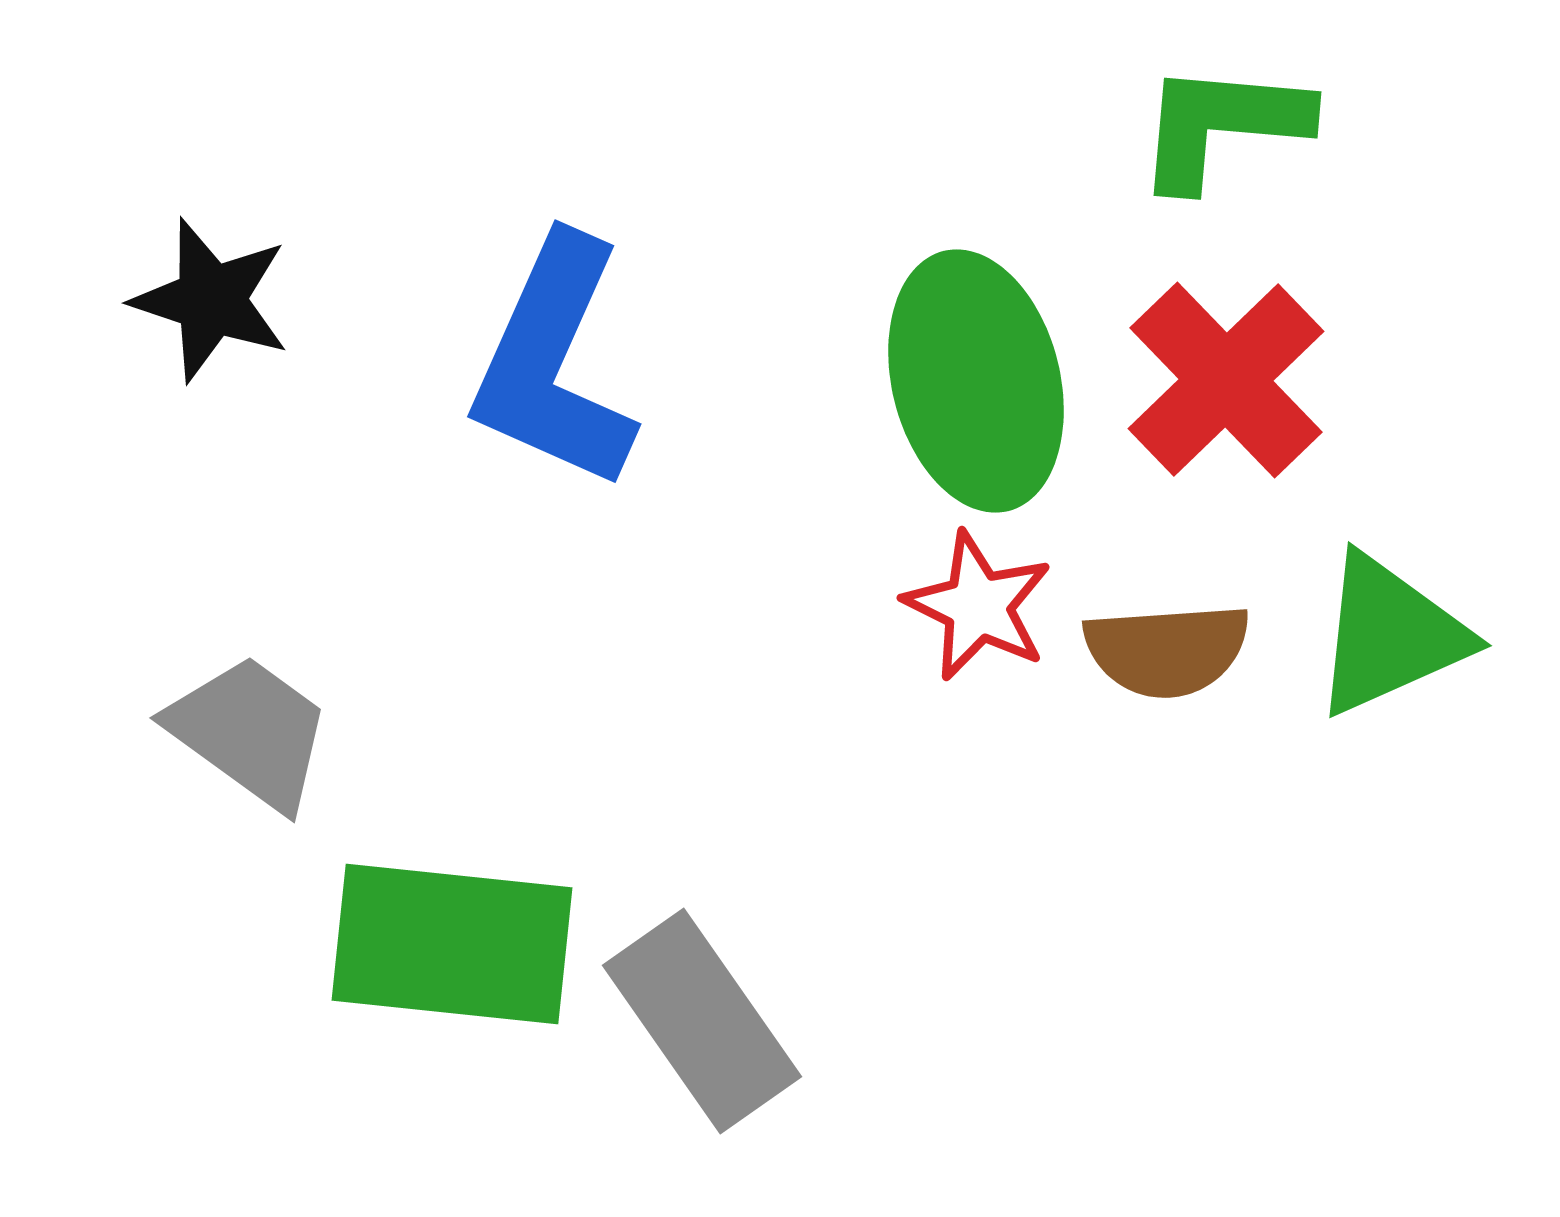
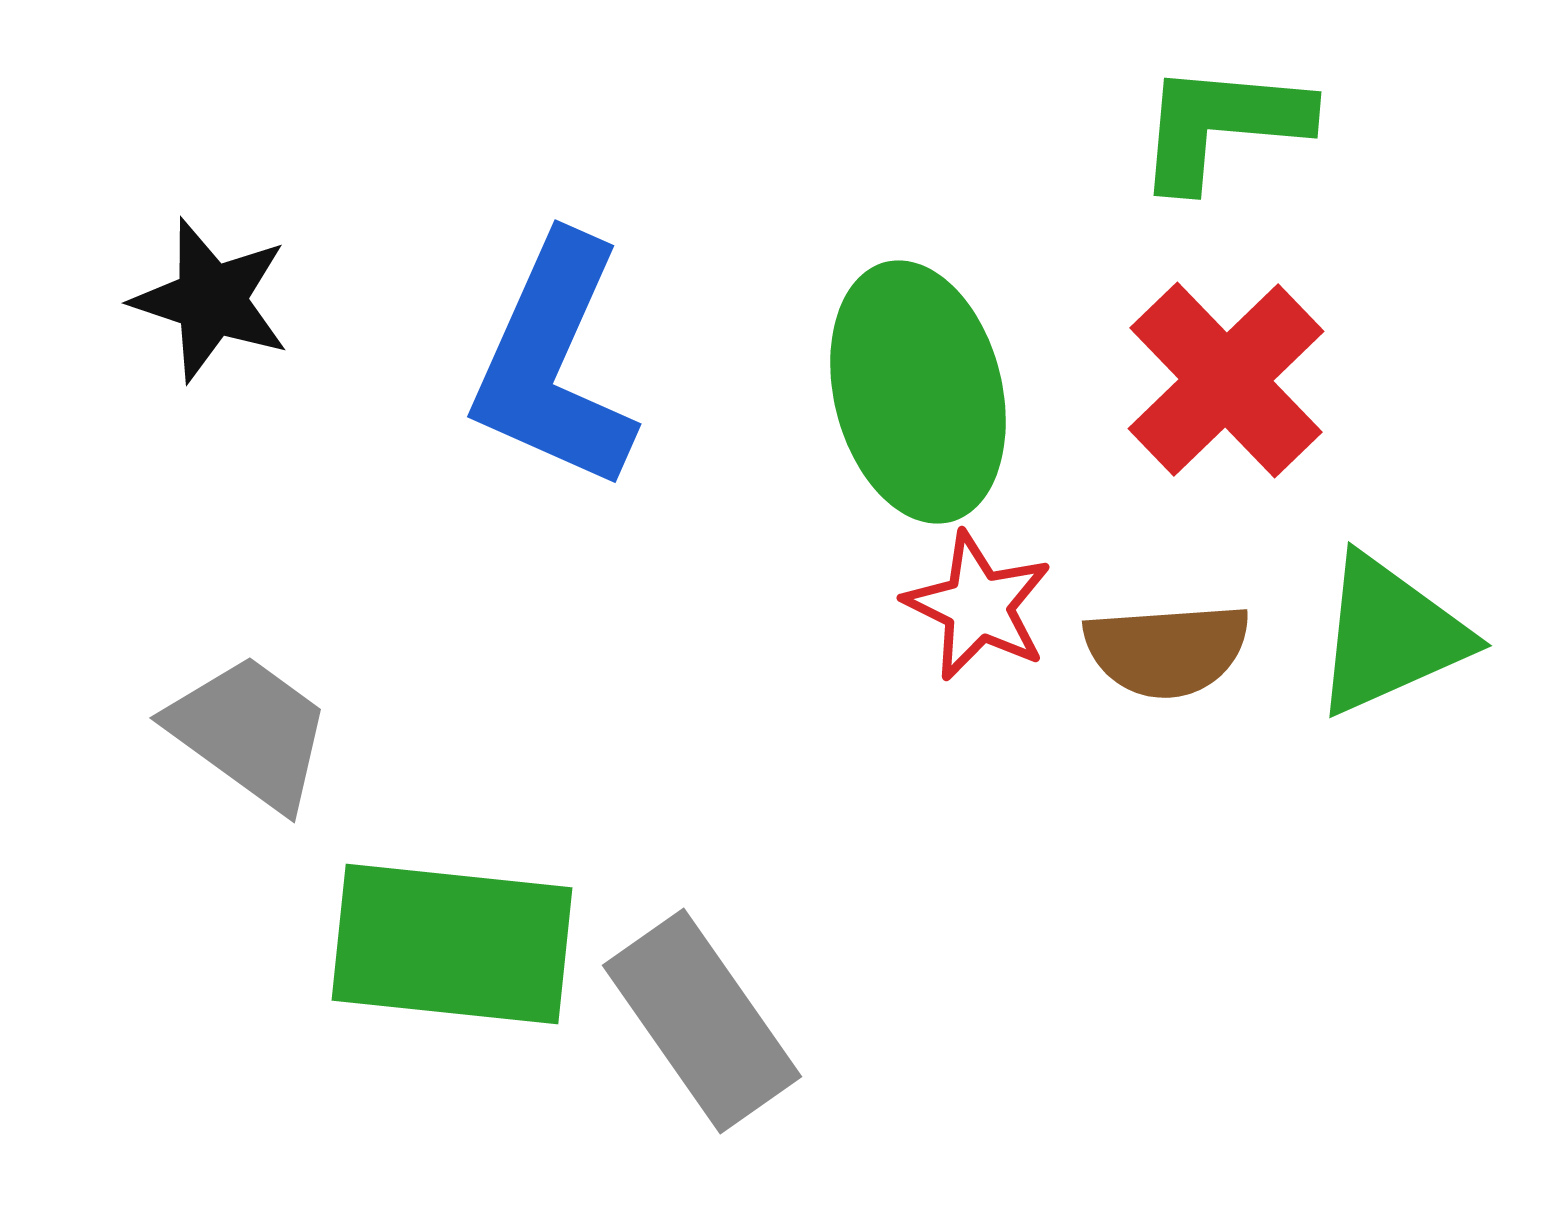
green ellipse: moved 58 px left, 11 px down
